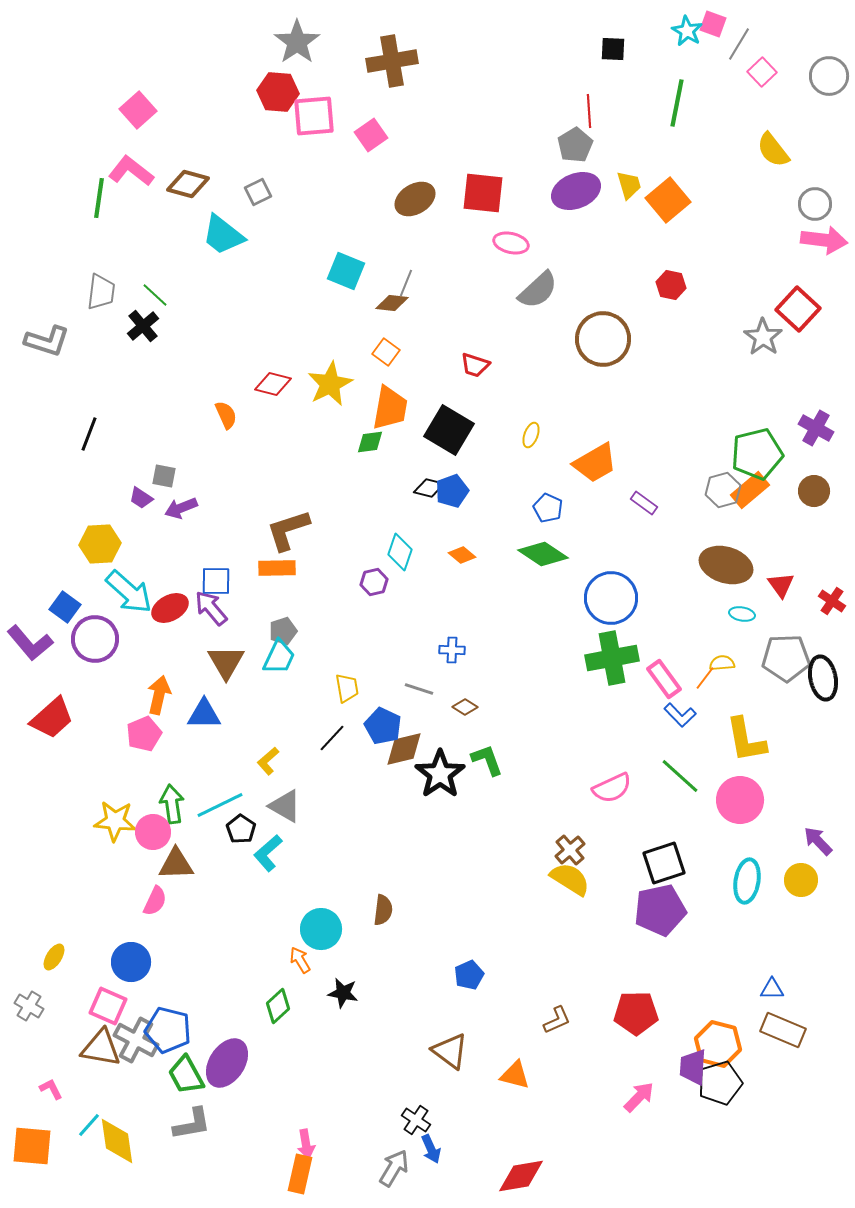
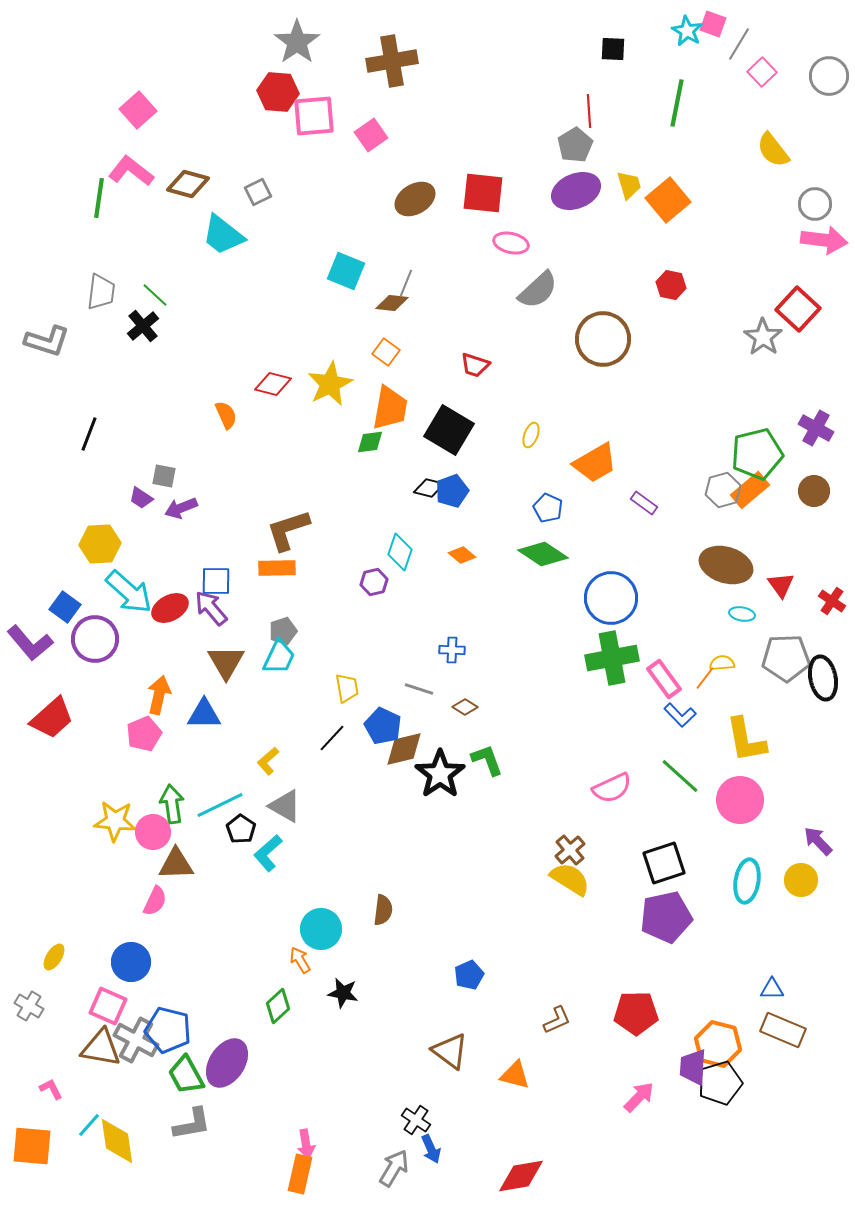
purple pentagon at (660, 910): moved 6 px right, 7 px down
